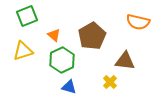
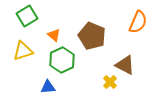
green square: rotated 10 degrees counterclockwise
orange semicircle: rotated 80 degrees counterclockwise
brown pentagon: rotated 20 degrees counterclockwise
brown triangle: moved 4 px down; rotated 20 degrees clockwise
blue triangle: moved 21 px left; rotated 21 degrees counterclockwise
